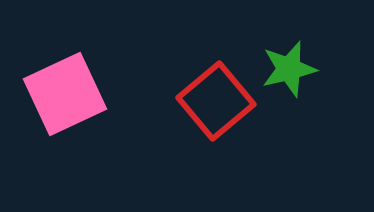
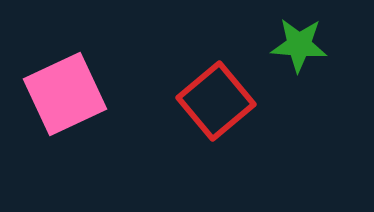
green star: moved 10 px right, 24 px up; rotated 18 degrees clockwise
